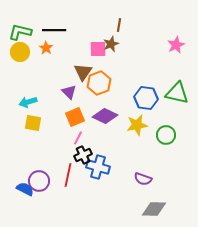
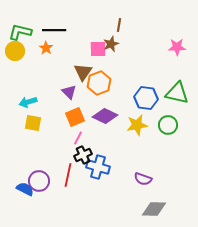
pink star: moved 1 px right, 2 px down; rotated 24 degrees clockwise
yellow circle: moved 5 px left, 1 px up
green circle: moved 2 px right, 10 px up
